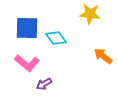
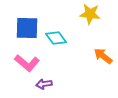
purple arrow: rotated 21 degrees clockwise
